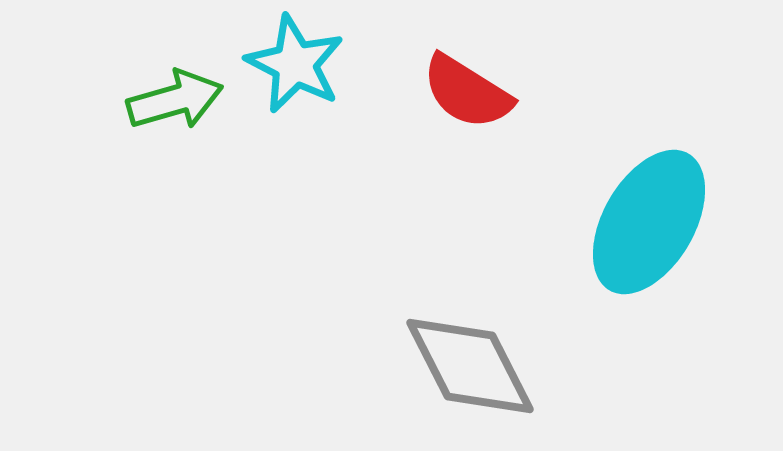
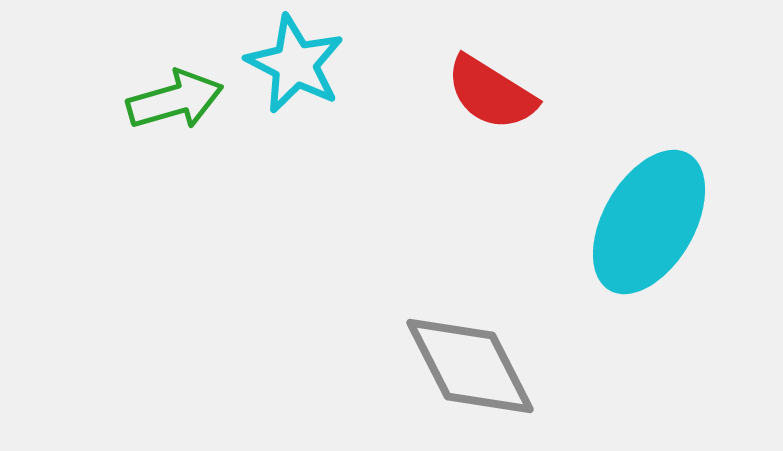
red semicircle: moved 24 px right, 1 px down
